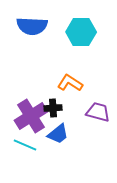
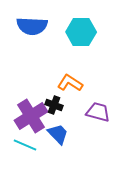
black cross: moved 1 px right, 3 px up; rotated 24 degrees clockwise
blue trapezoid: rotated 95 degrees counterclockwise
